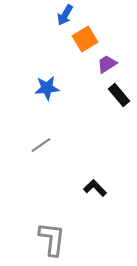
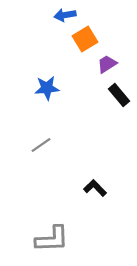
blue arrow: rotated 50 degrees clockwise
gray L-shape: rotated 81 degrees clockwise
